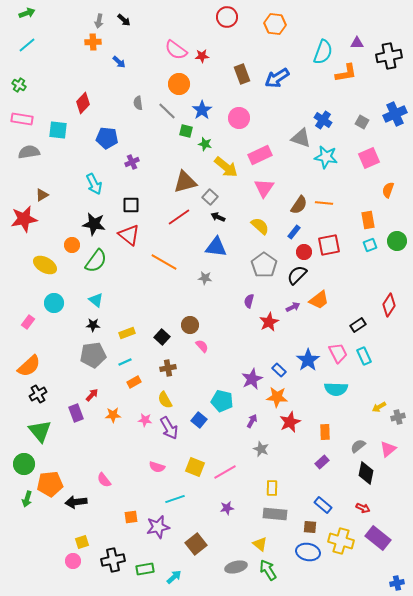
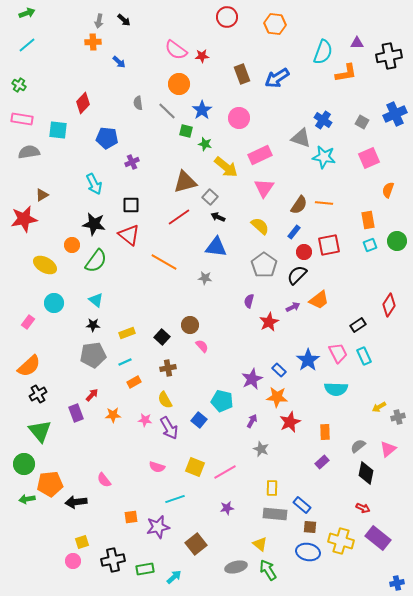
cyan star at (326, 157): moved 2 px left
green arrow at (27, 499): rotated 63 degrees clockwise
blue rectangle at (323, 505): moved 21 px left
